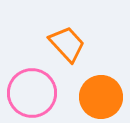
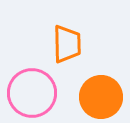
orange trapezoid: rotated 42 degrees clockwise
